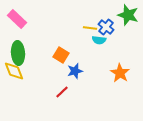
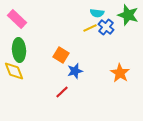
yellow line: rotated 32 degrees counterclockwise
cyan semicircle: moved 2 px left, 27 px up
green ellipse: moved 1 px right, 3 px up
